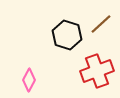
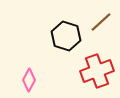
brown line: moved 2 px up
black hexagon: moved 1 px left, 1 px down
